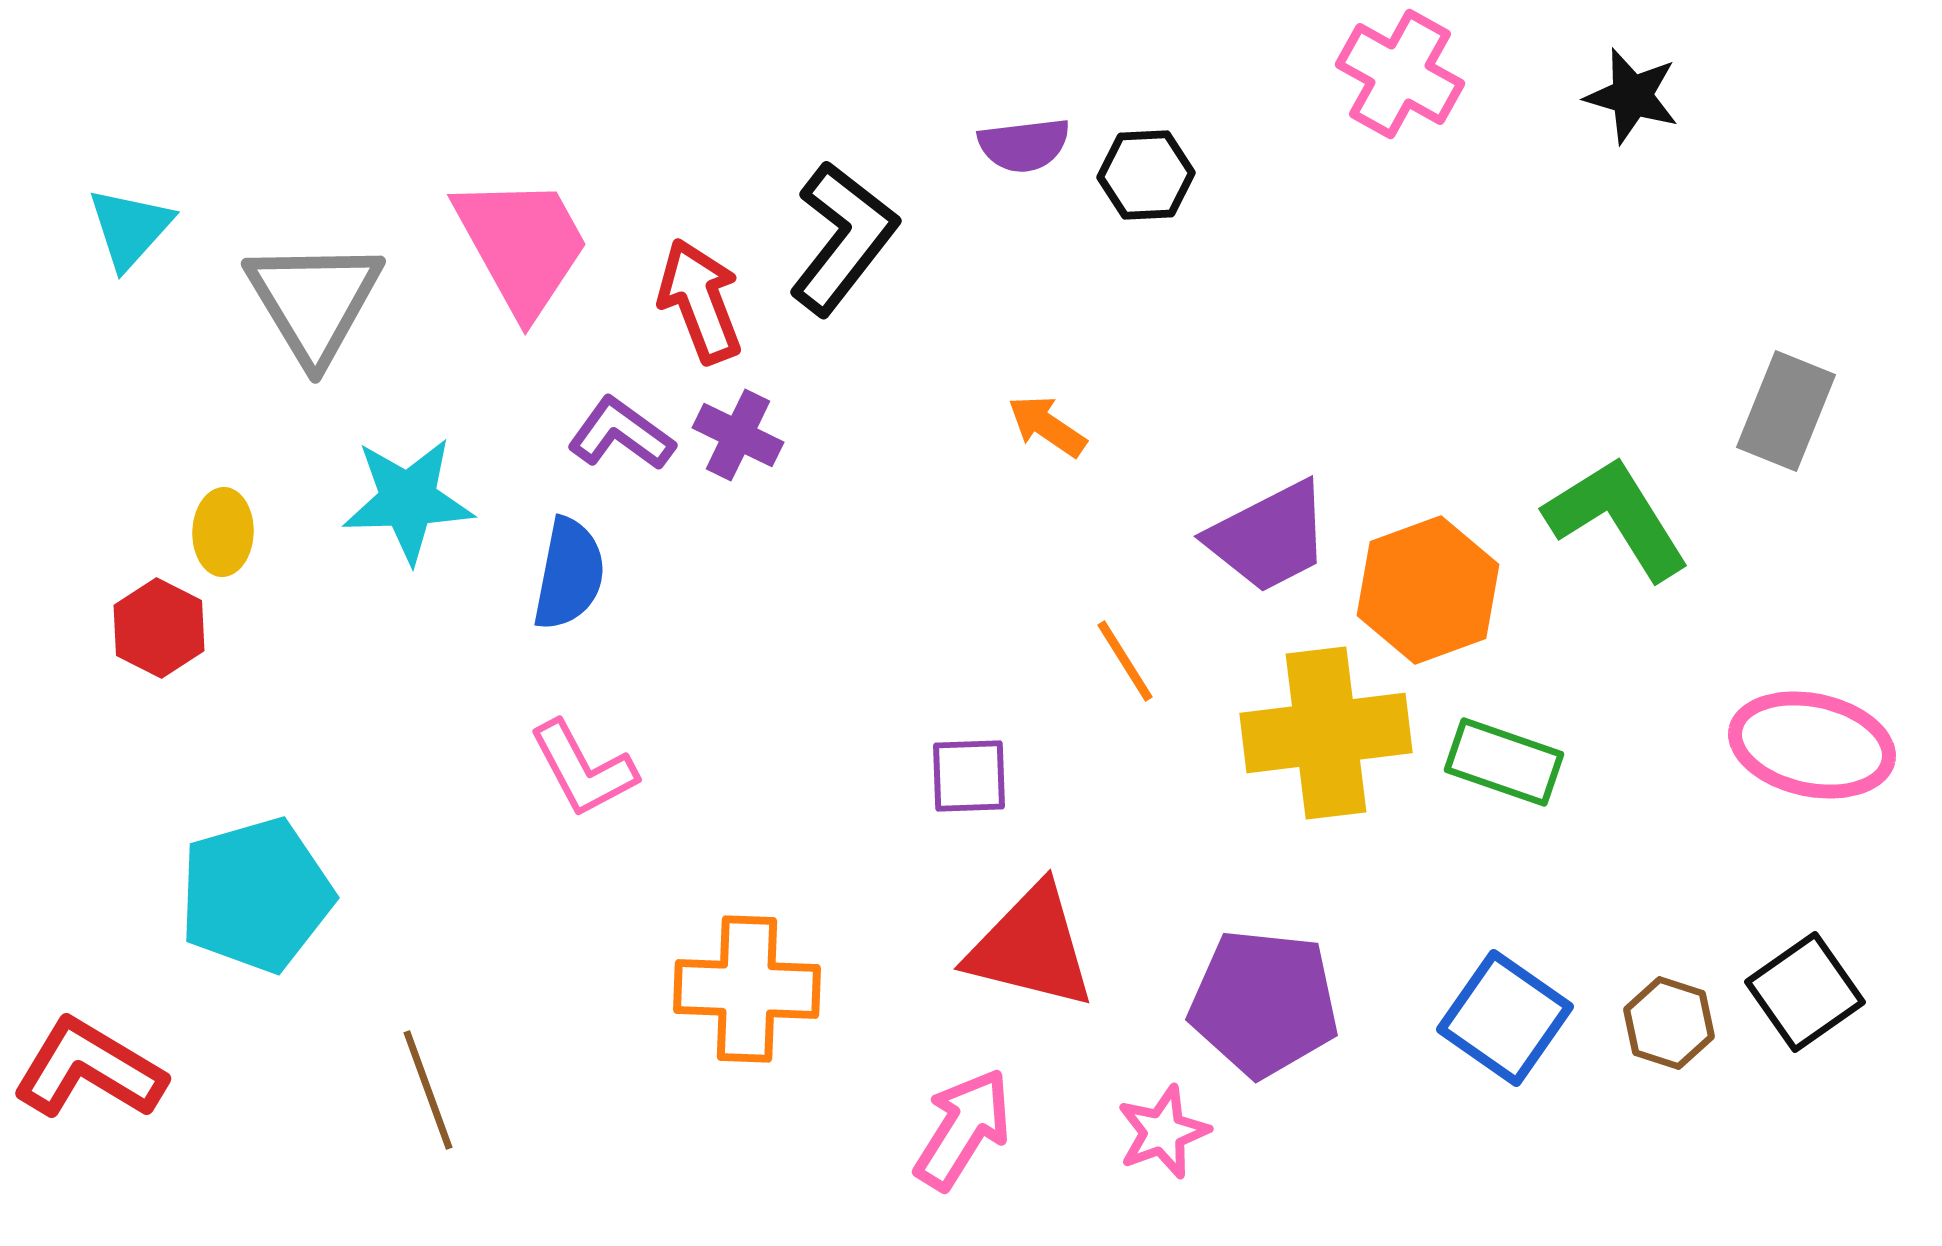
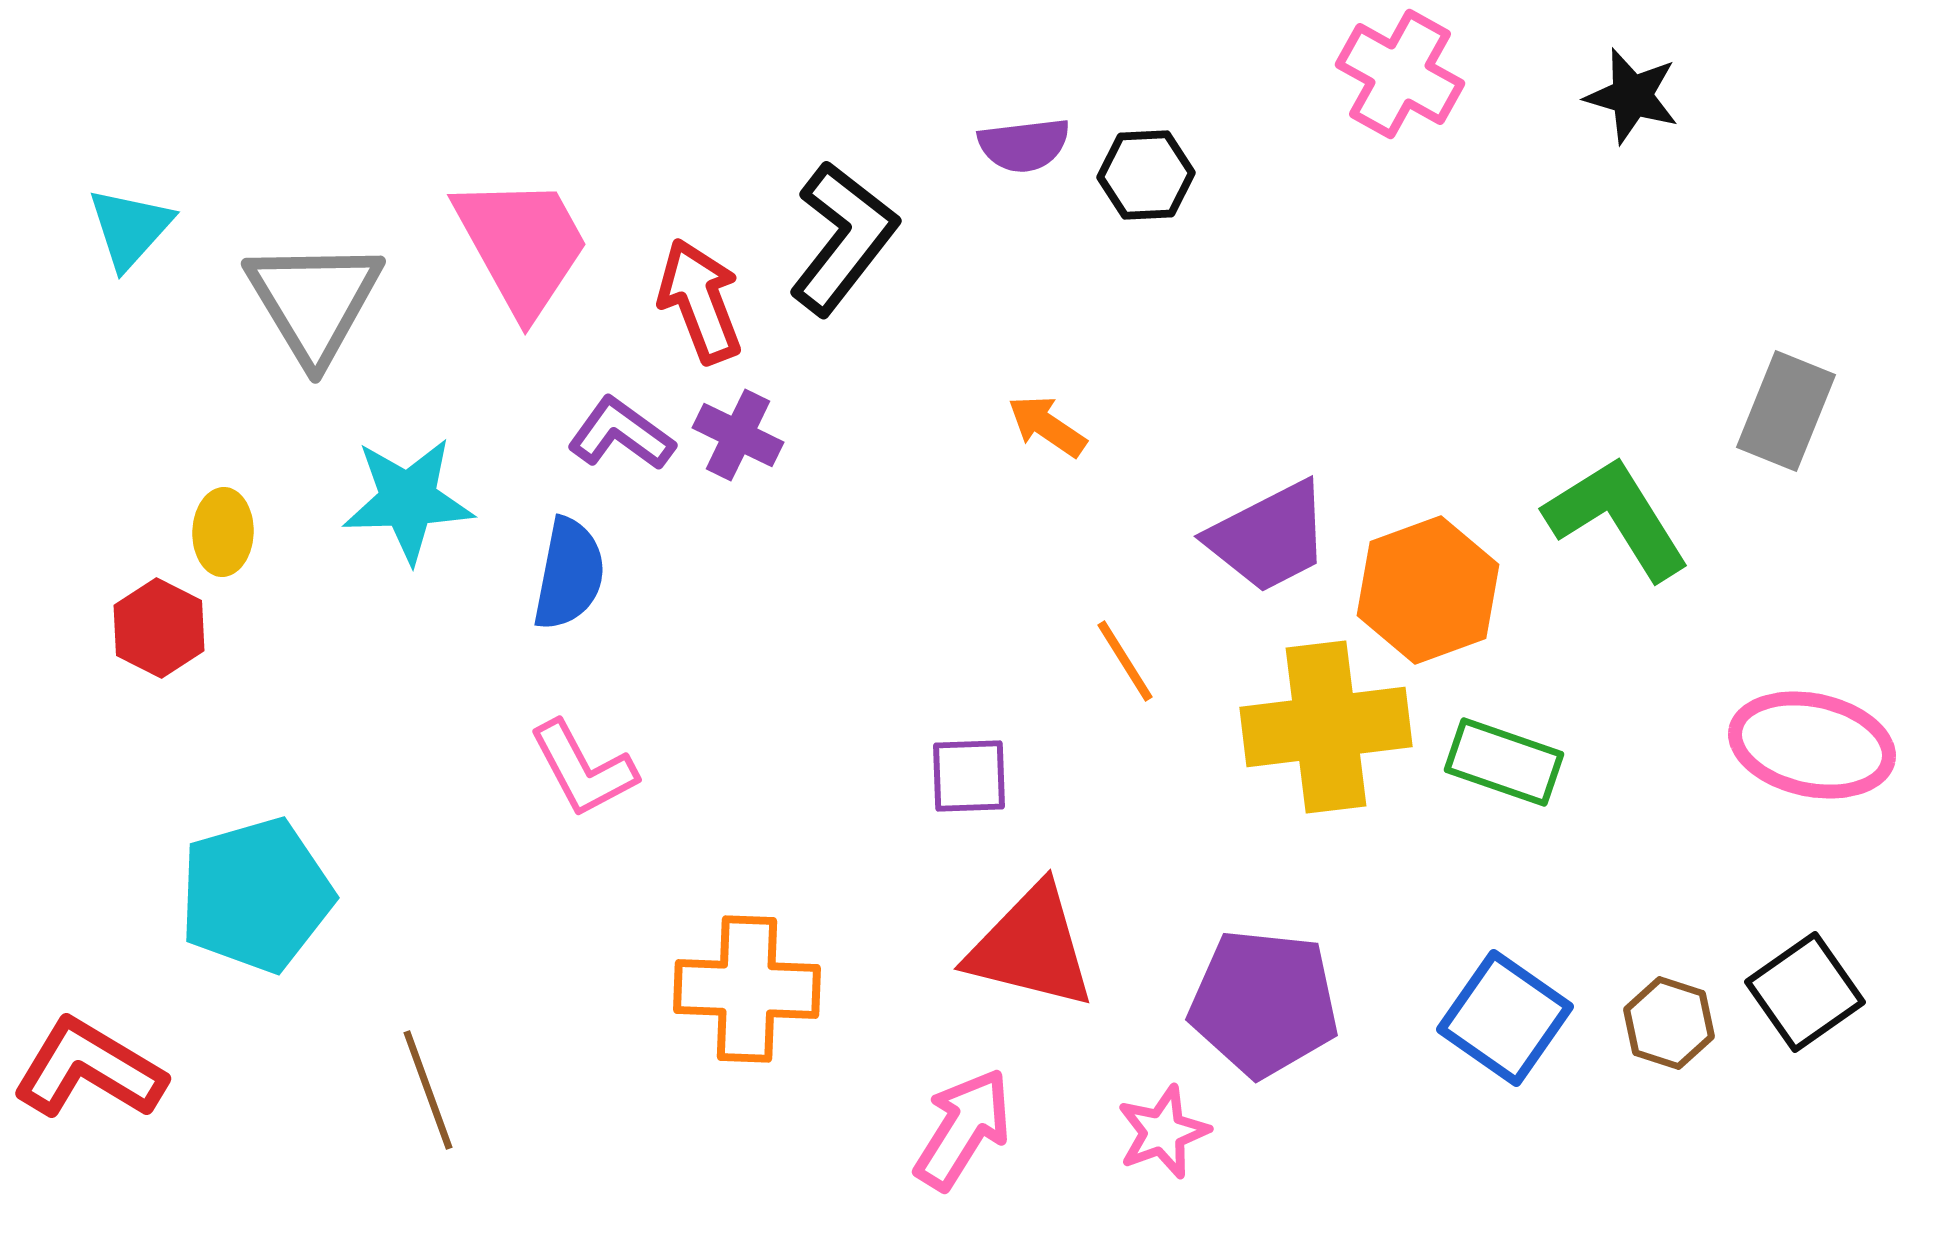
yellow cross: moved 6 px up
